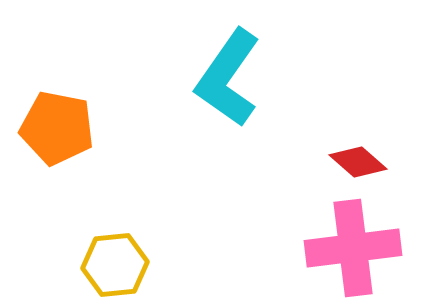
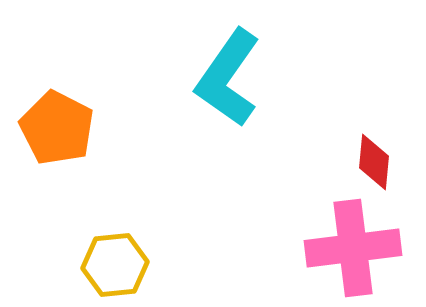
orange pentagon: rotated 16 degrees clockwise
red diamond: moved 16 px right; rotated 54 degrees clockwise
